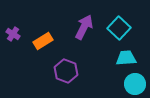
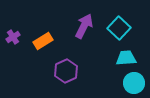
purple arrow: moved 1 px up
purple cross: moved 3 px down; rotated 24 degrees clockwise
purple hexagon: rotated 15 degrees clockwise
cyan circle: moved 1 px left, 1 px up
